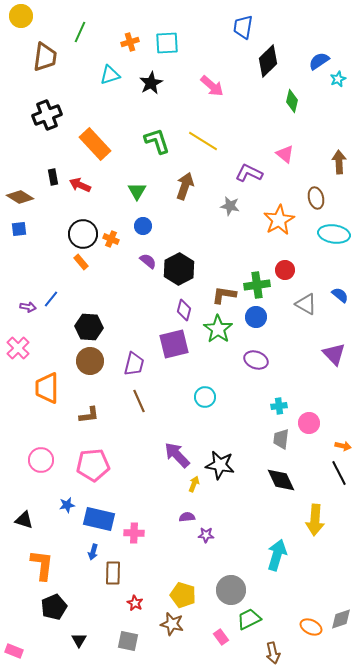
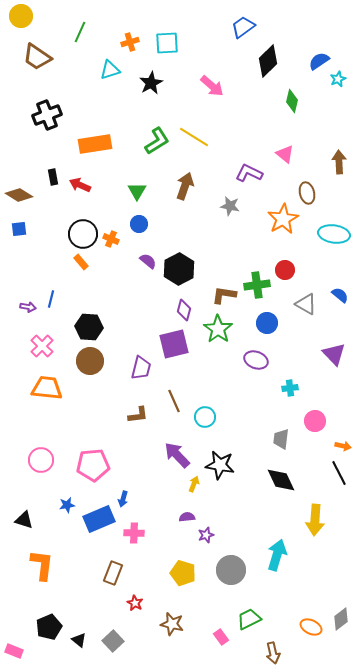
blue trapezoid at (243, 27): rotated 45 degrees clockwise
brown trapezoid at (45, 57): moved 8 px left; rotated 116 degrees clockwise
cyan triangle at (110, 75): moved 5 px up
green L-shape at (157, 141): rotated 76 degrees clockwise
yellow line at (203, 141): moved 9 px left, 4 px up
orange rectangle at (95, 144): rotated 56 degrees counterclockwise
brown diamond at (20, 197): moved 1 px left, 2 px up
brown ellipse at (316, 198): moved 9 px left, 5 px up
orange star at (279, 220): moved 4 px right, 1 px up
blue circle at (143, 226): moved 4 px left, 2 px up
blue line at (51, 299): rotated 24 degrees counterclockwise
blue circle at (256, 317): moved 11 px right, 6 px down
pink cross at (18, 348): moved 24 px right, 2 px up
purple trapezoid at (134, 364): moved 7 px right, 4 px down
orange trapezoid at (47, 388): rotated 96 degrees clockwise
cyan circle at (205, 397): moved 20 px down
brown line at (139, 401): moved 35 px right
cyan cross at (279, 406): moved 11 px right, 18 px up
brown L-shape at (89, 415): moved 49 px right
pink circle at (309, 423): moved 6 px right, 2 px up
blue rectangle at (99, 519): rotated 36 degrees counterclockwise
purple star at (206, 535): rotated 21 degrees counterclockwise
blue arrow at (93, 552): moved 30 px right, 53 px up
brown rectangle at (113, 573): rotated 20 degrees clockwise
gray circle at (231, 590): moved 20 px up
yellow pentagon at (183, 595): moved 22 px up
black pentagon at (54, 607): moved 5 px left, 20 px down
gray diamond at (341, 619): rotated 20 degrees counterclockwise
black triangle at (79, 640): rotated 21 degrees counterclockwise
gray square at (128, 641): moved 15 px left; rotated 35 degrees clockwise
